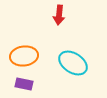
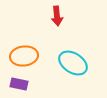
red arrow: moved 2 px left, 1 px down; rotated 12 degrees counterclockwise
purple rectangle: moved 5 px left
